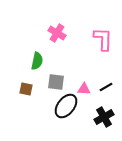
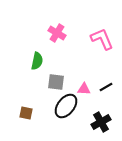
pink L-shape: moved 1 px left; rotated 25 degrees counterclockwise
brown square: moved 24 px down
black cross: moved 3 px left, 5 px down
